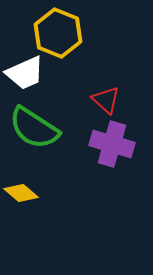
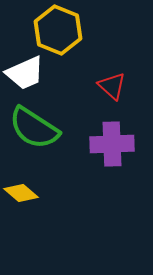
yellow hexagon: moved 3 px up
red triangle: moved 6 px right, 14 px up
purple cross: rotated 18 degrees counterclockwise
